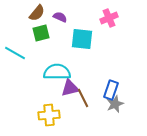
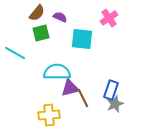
pink cross: rotated 12 degrees counterclockwise
